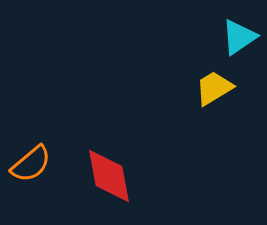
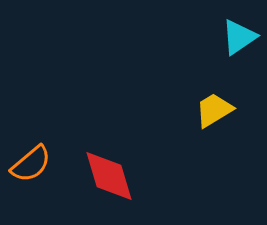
yellow trapezoid: moved 22 px down
red diamond: rotated 6 degrees counterclockwise
